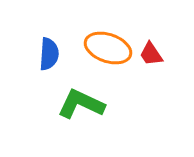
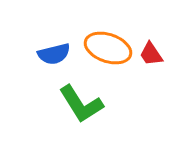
blue semicircle: moved 5 px right; rotated 72 degrees clockwise
green L-shape: rotated 147 degrees counterclockwise
